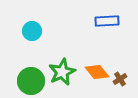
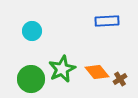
green star: moved 3 px up
green circle: moved 2 px up
